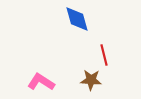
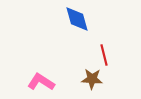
brown star: moved 1 px right, 1 px up
